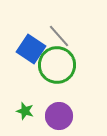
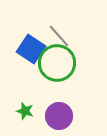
green circle: moved 2 px up
